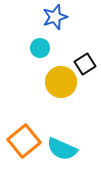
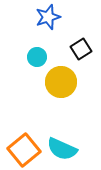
blue star: moved 7 px left
cyan circle: moved 3 px left, 9 px down
black square: moved 4 px left, 15 px up
orange square: moved 9 px down
